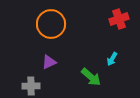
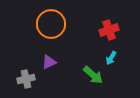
red cross: moved 10 px left, 11 px down
cyan arrow: moved 1 px left, 1 px up
green arrow: moved 2 px right, 2 px up
gray cross: moved 5 px left, 7 px up; rotated 12 degrees counterclockwise
